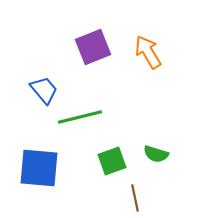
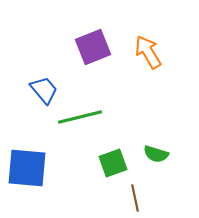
green square: moved 1 px right, 2 px down
blue square: moved 12 px left
